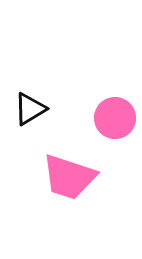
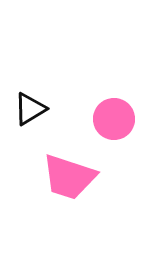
pink circle: moved 1 px left, 1 px down
